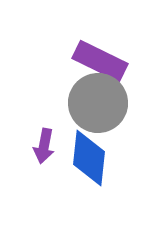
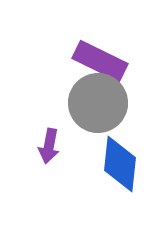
purple arrow: moved 5 px right
blue diamond: moved 31 px right, 6 px down
